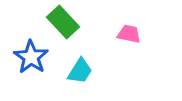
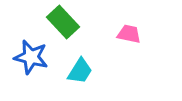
blue star: rotated 20 degrees counterclockwise
